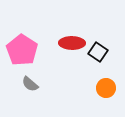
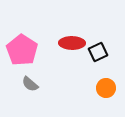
black square: rotated 30 degrees clockwise
